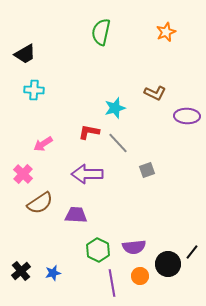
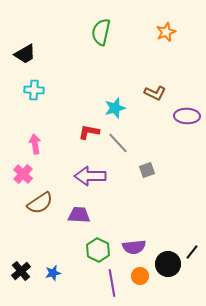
pink arrow: moved 8 px left; rotated 114 degrees clockwise
purple arrow: moved 3 px right, 2 px down
purple trapezoid: moved 3 px right
